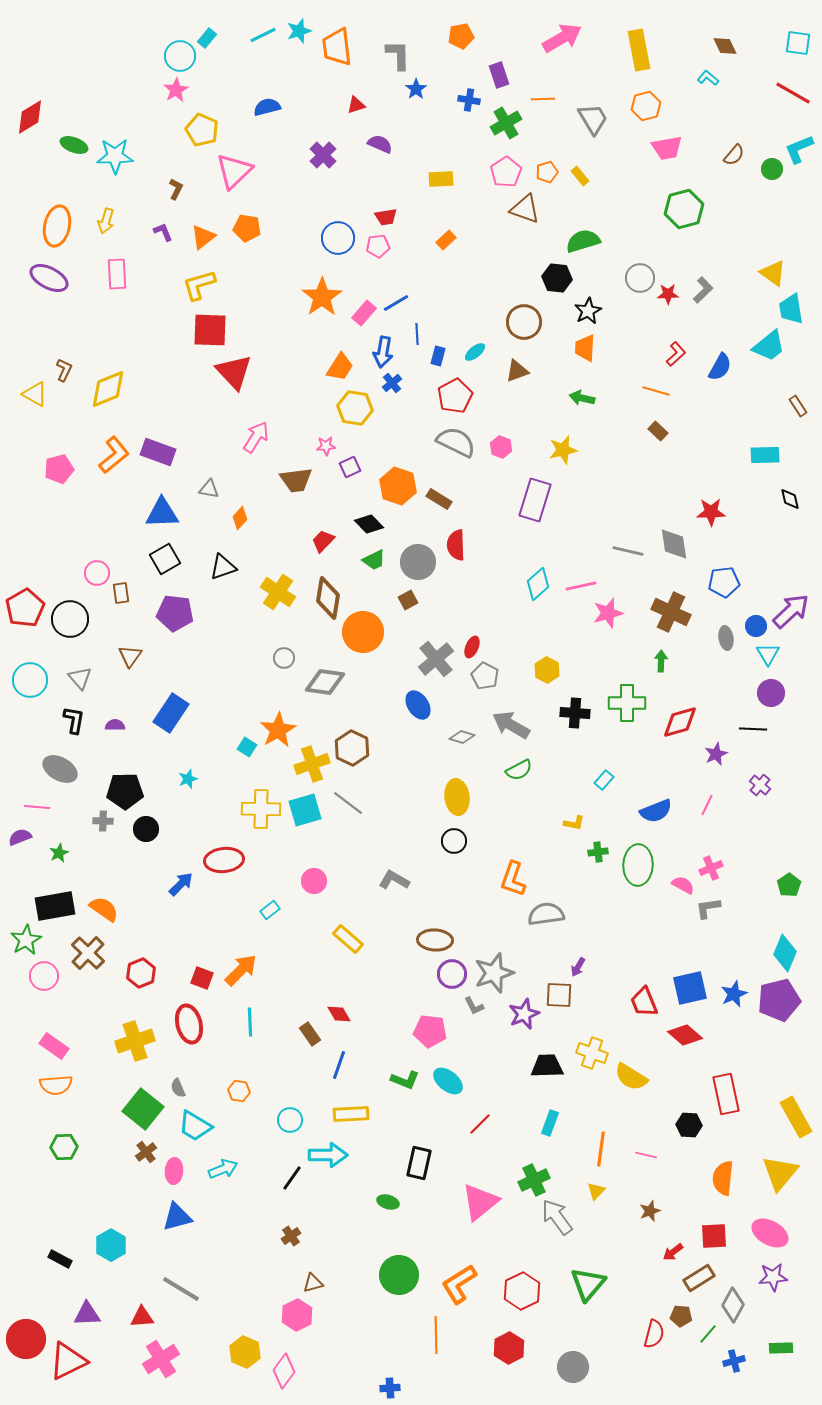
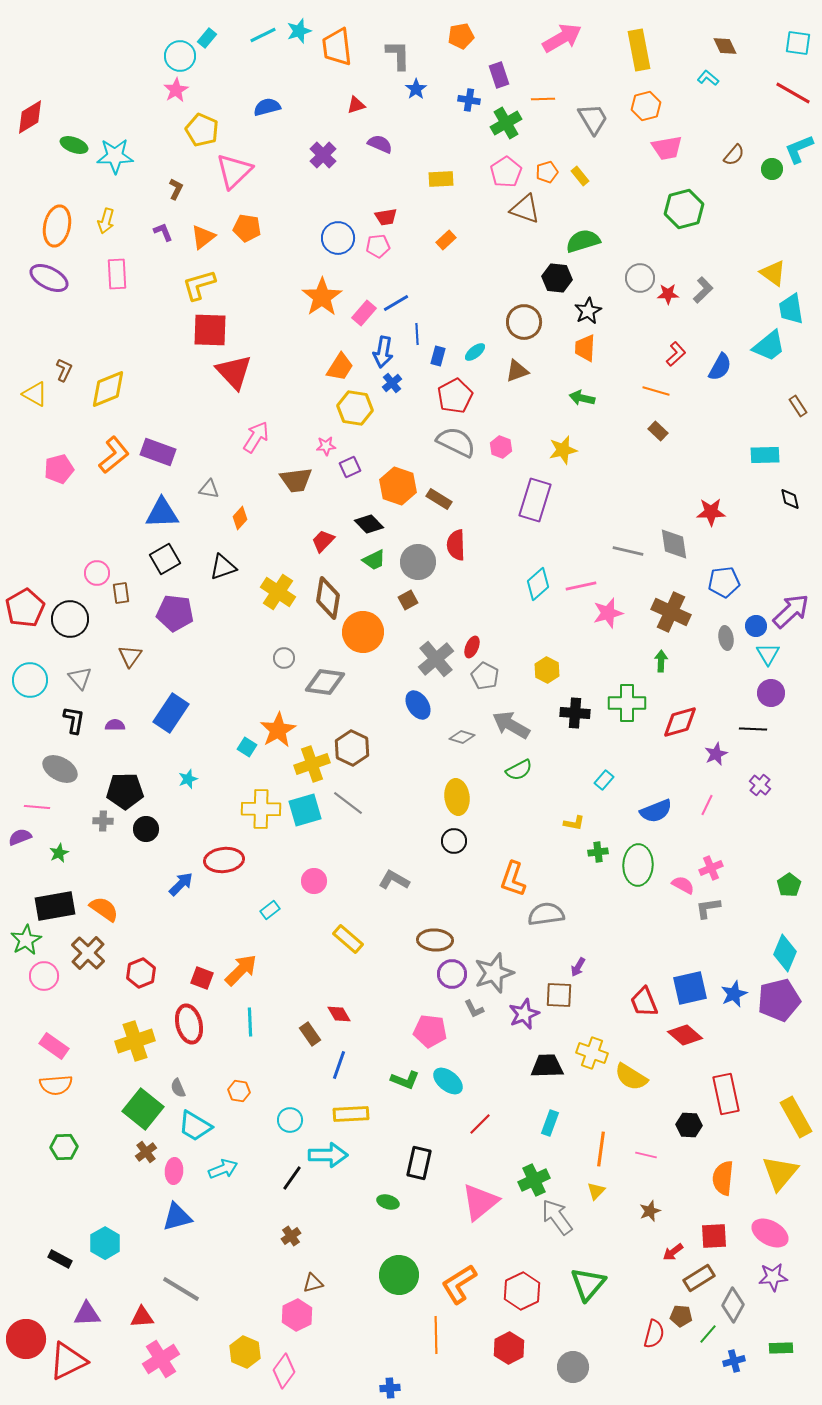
gray L-shape at (474, 1006): moved 3 px down
cyan hexagon at (111, 1245): moved 6 px left, 2 px up
